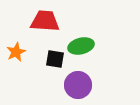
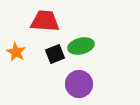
orange star: rotated 18 degrees counterclockwise
black square: moved 5 px up; rotated 30 degrees counterclockwise
purple circle: moved 1 px right, 1 px up
